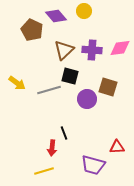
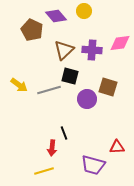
pink diamond: moved 5 px up
yellow arrow: moved 2 px right, 2 px down
